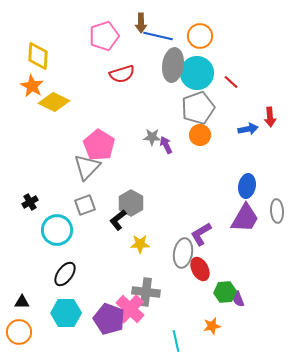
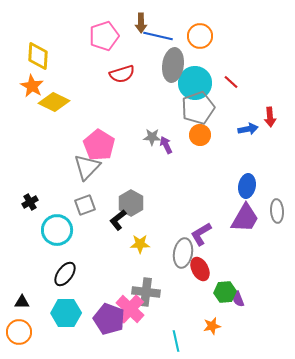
cyan circle at (197, 73): moved 2 px left, 10 px down
